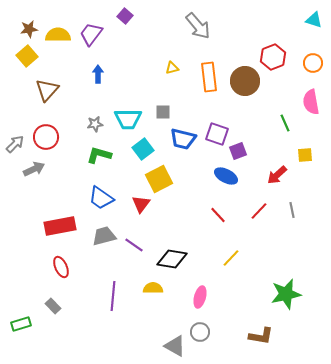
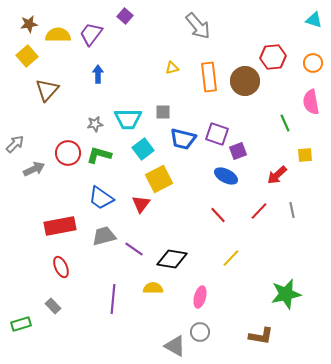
brown star at (29, 29): moved 5 px up
red hexagon at (273, 57): rotated 15 degrees clockwise
red circle at (46, 137): moved 22 px right, 16 px down
purple line at (134, 245): moved 4 px down
purple line at (113, 296): moved 3 px down
